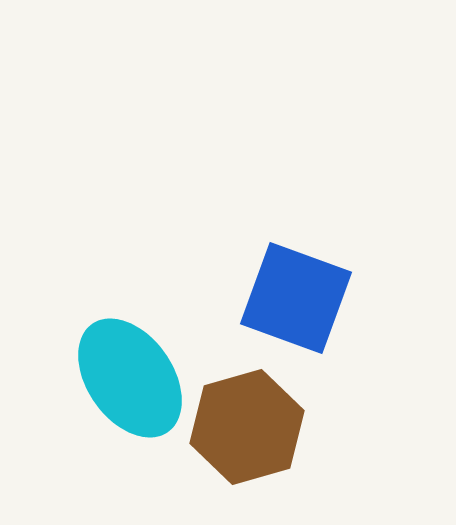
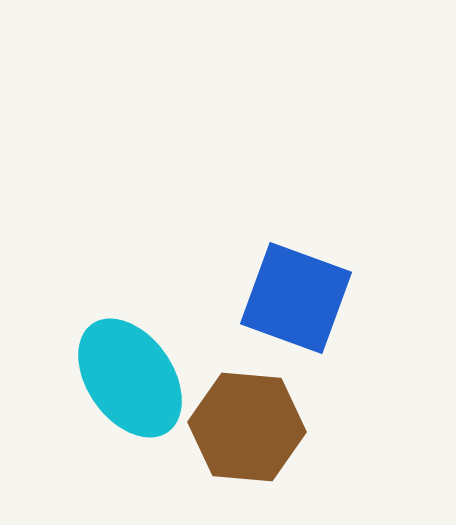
brown hexagon: rotated 21 degrees clockwise
